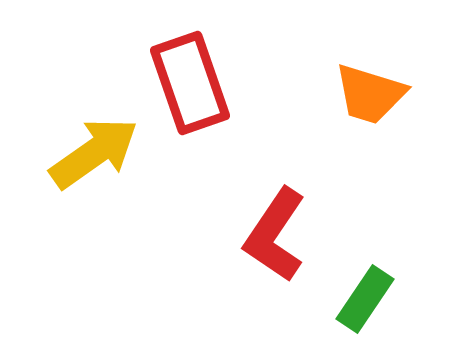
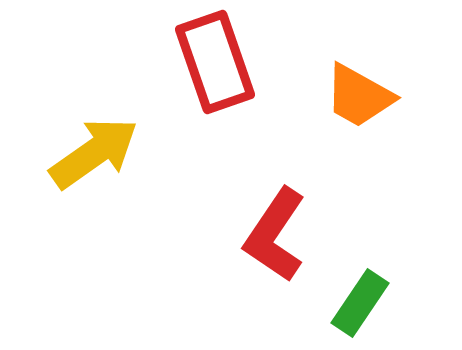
red rectangle: moved 25 px right, 21 px up
orange trapezoid: moved 11 px left, 2 px down; rotated 12 degrees clockwise
green rectangle: moved 5 px left, 4 px down
